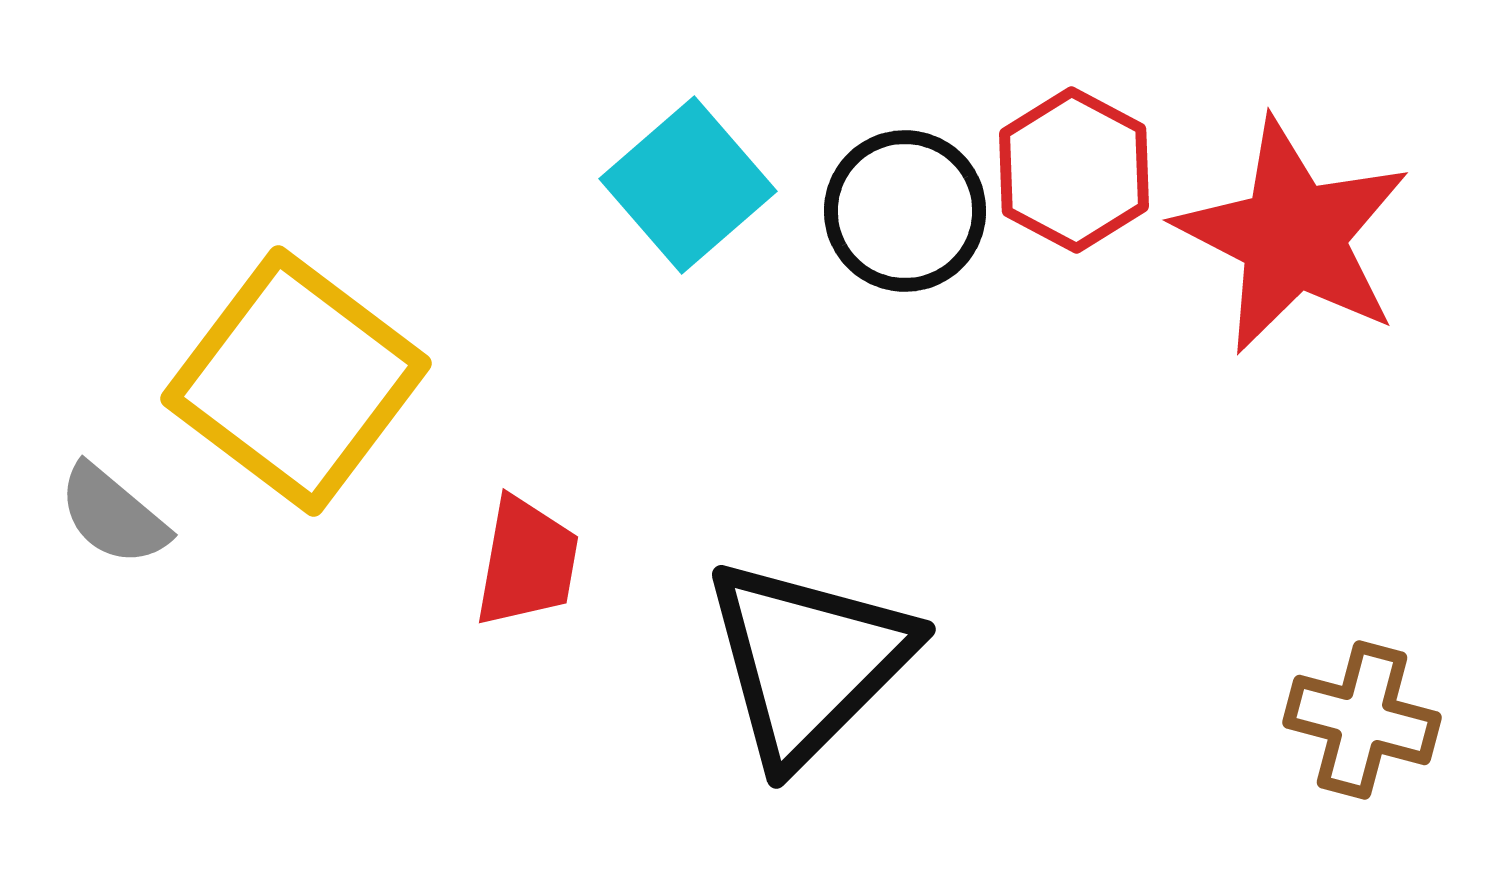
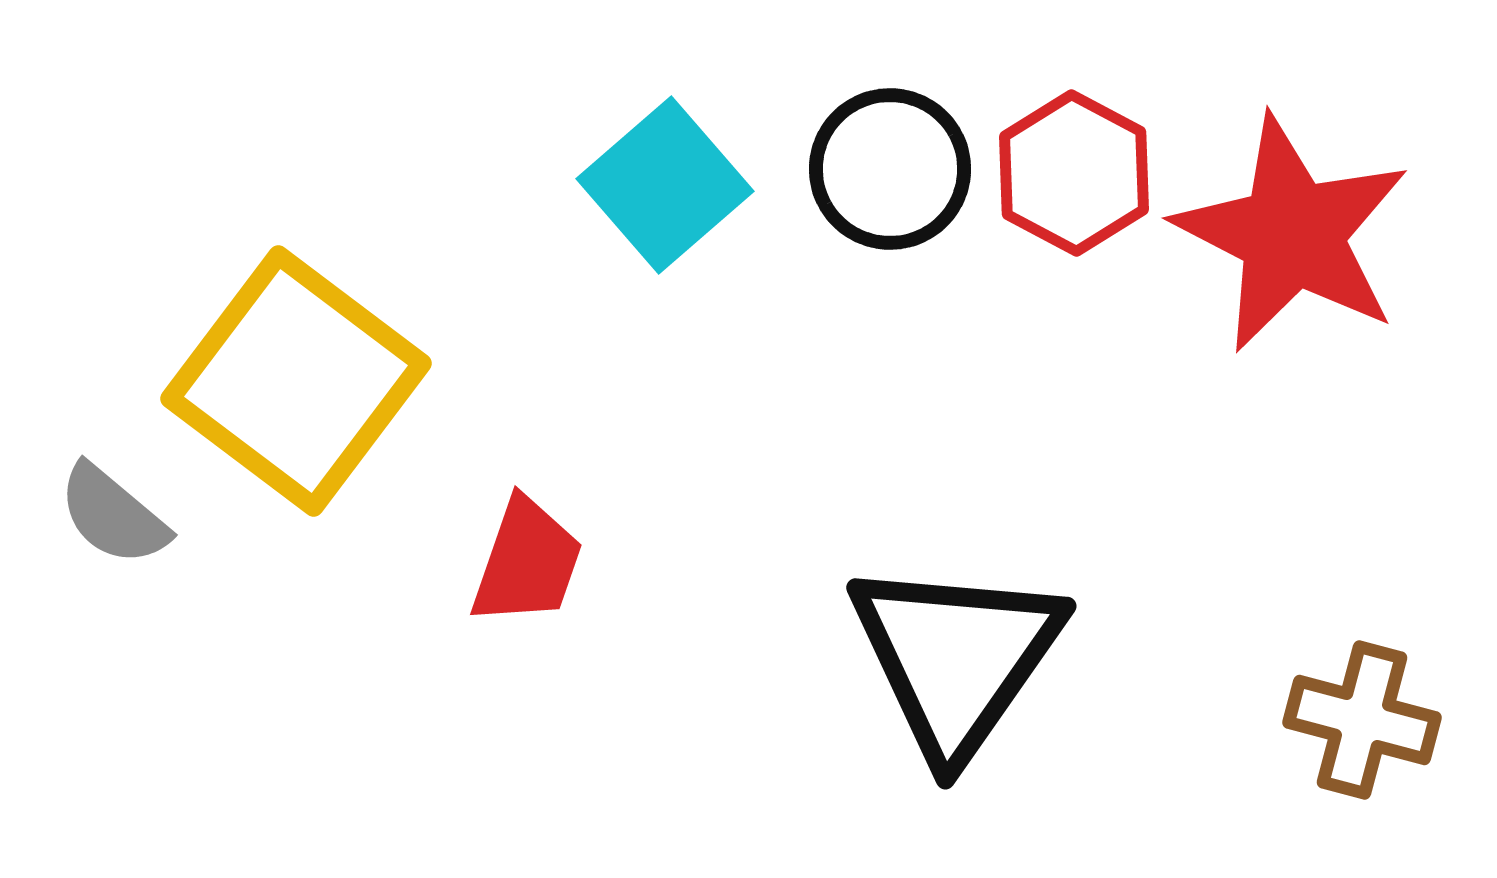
red hexagon: moved 3 px down
cyan square: moved 23 px left
black circle: moved 15 px left, 42 px up
red star: moved 1 px left, 2 px up
red trapezoid: rotated 9 degrees clockwise
black triangle: moved 148 px right, 3 px up; rotated 10 degrees counterclockwise
